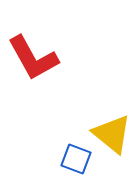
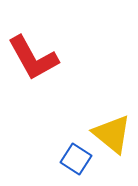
blue square: rotated 12 degrees clockwise
